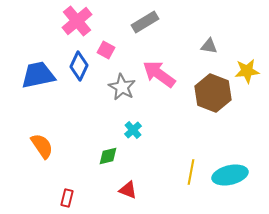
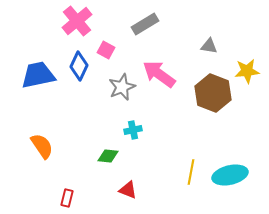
gray rectangle: moved 2 px down
gray star: rotated 20 degrees clockwise
cyan cross: rotated 30 degrees clockwise
green diamond: rotated 20 degrees clockwise
